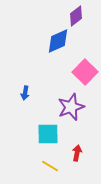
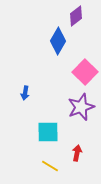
blue diamond: rotated 36 degrees counterclockwise
purple star: moved 10 px right
cyan square: moved 2 px up
